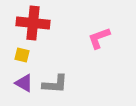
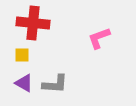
yellow square: rotated 14 degrees counterclockwise
